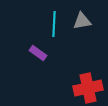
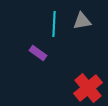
red cross: rotated 28 degrees counterclockwise
